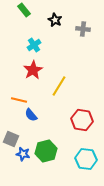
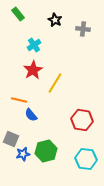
green rectangle: moved 6 px left, 4 px down
yellow line: moved 4 px left, 3 px up
blue star: rotated 24 degrees counterclockwise
